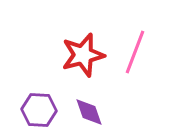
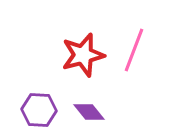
pink line: moved 1 px left, 2 px up
purple diamond: rotated 20 degrees counterclockwise
